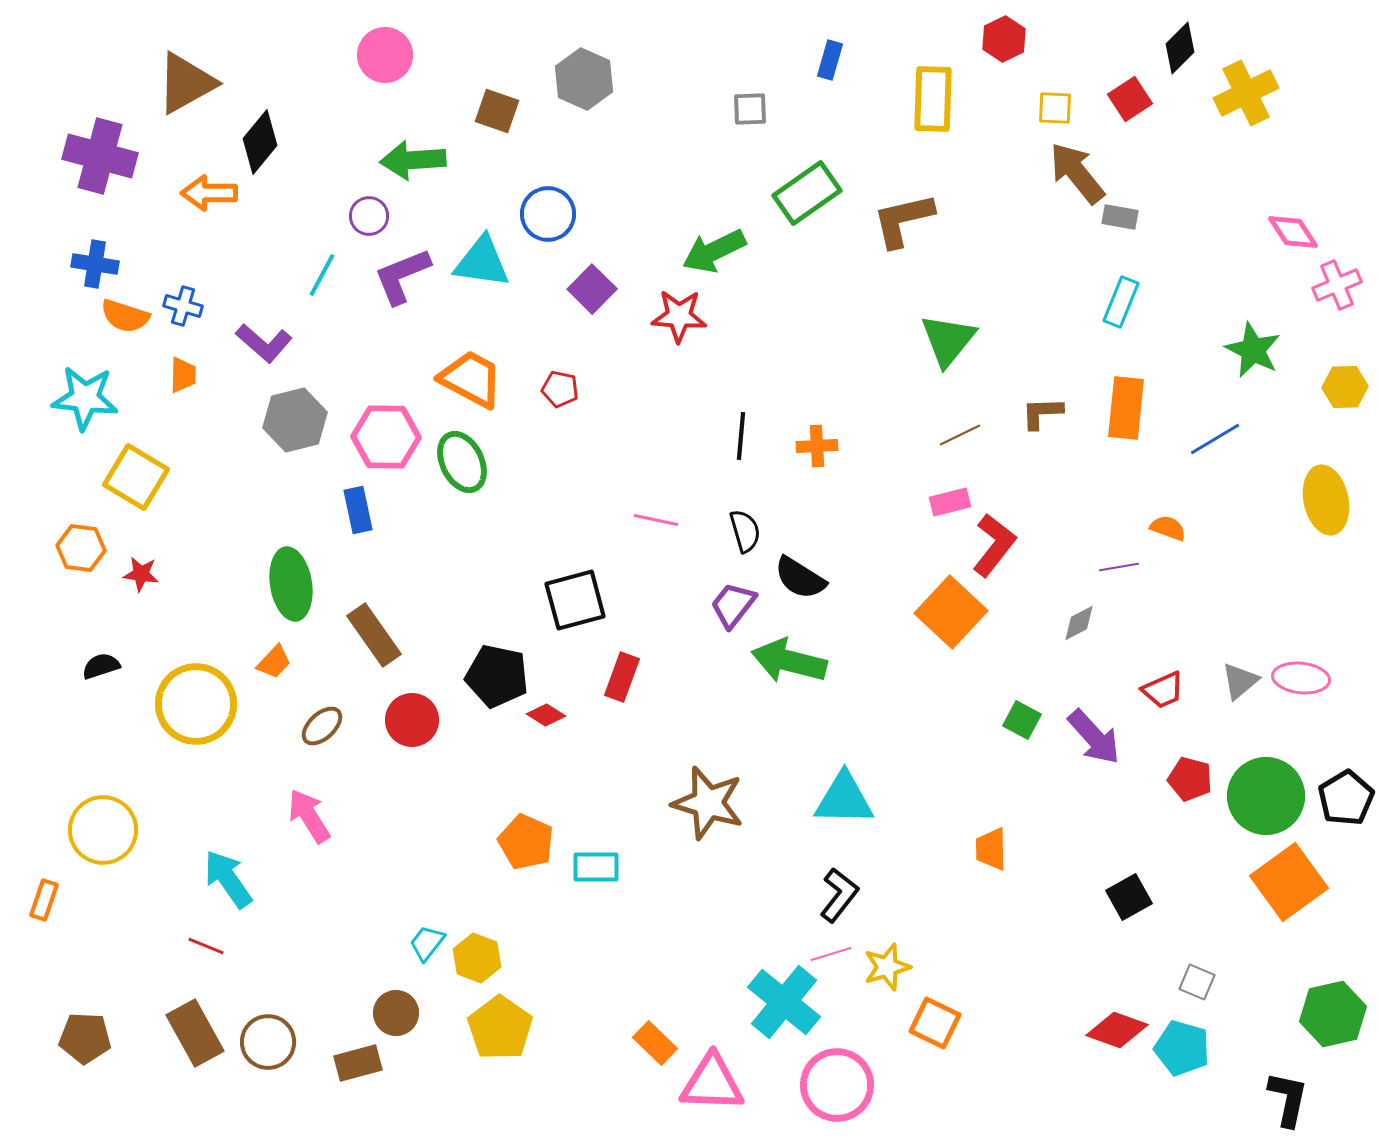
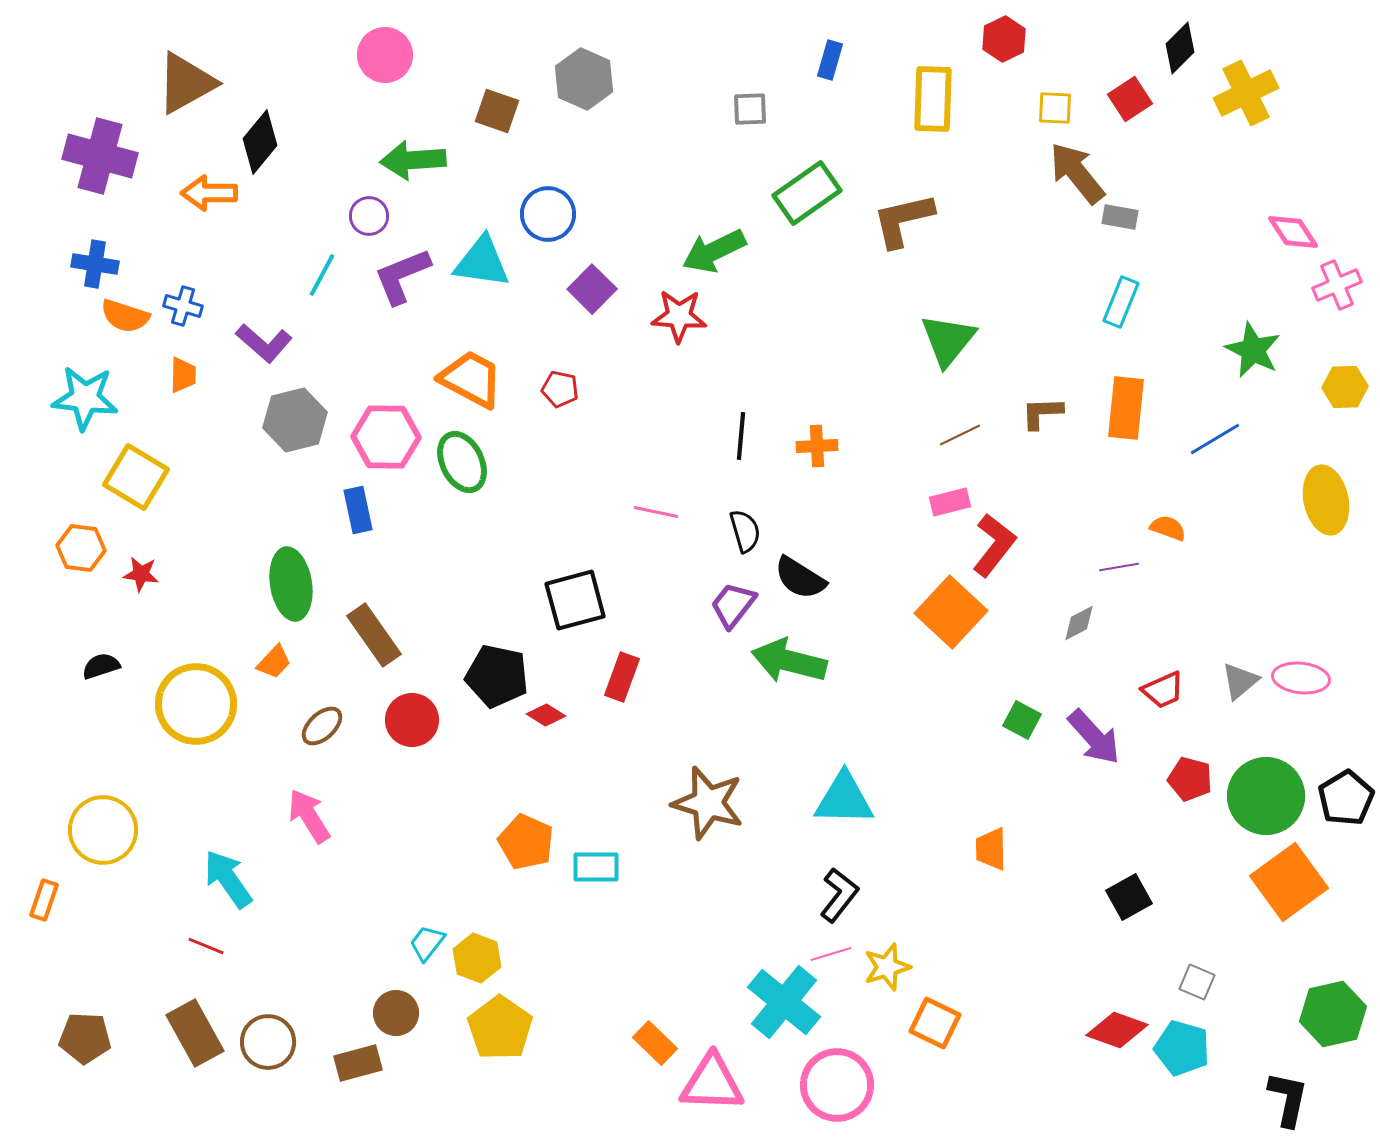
pink line at (656, 520): moved 8 px up
